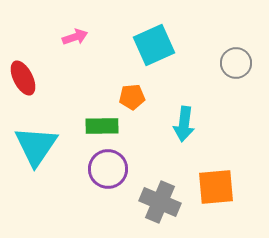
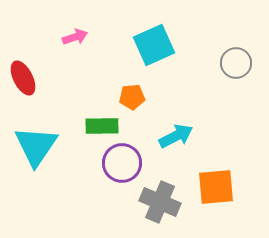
cyan arrow: moved 8 px left, 12 px down; rotated 124 degrees counterclockwise
purple circle: moved 14 px right, 6 px up
